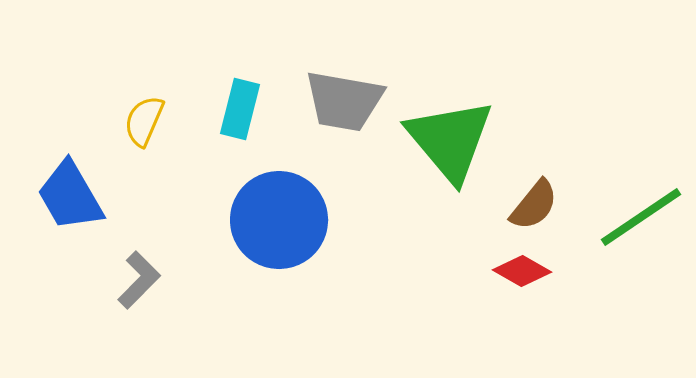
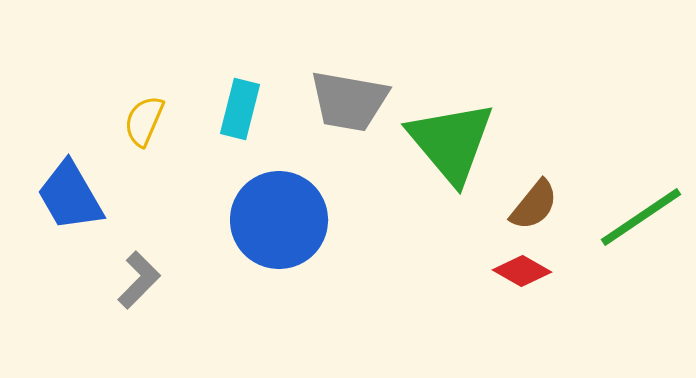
gray trapezoid: moved 5 px right
green triangle: moved 1 px right, 2 px down
